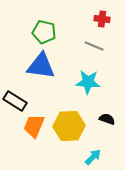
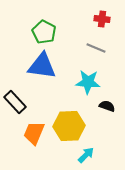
green pentagon: rotated 15 degrees clockwise
gray line: moved 2 px right, 2 px down
blue triangle: moved 1 px right
black rectangle: moved 1 px down; rotated 15 degrees clockwise
black semicircle: moved 13 px up
orange trapezoid: moved 7 px down
cyan arrow: moved 7 px left, 2 px up
